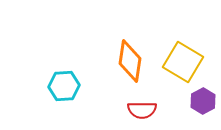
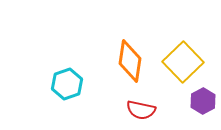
yellow square: rotated 15 degrees clockwise
cyan hexagon: moved 3 px right, 2 px up; rotated 16 degrees counterclockwise
red semicircle: moved 1 px left; rotated 12 degrees clockwise
